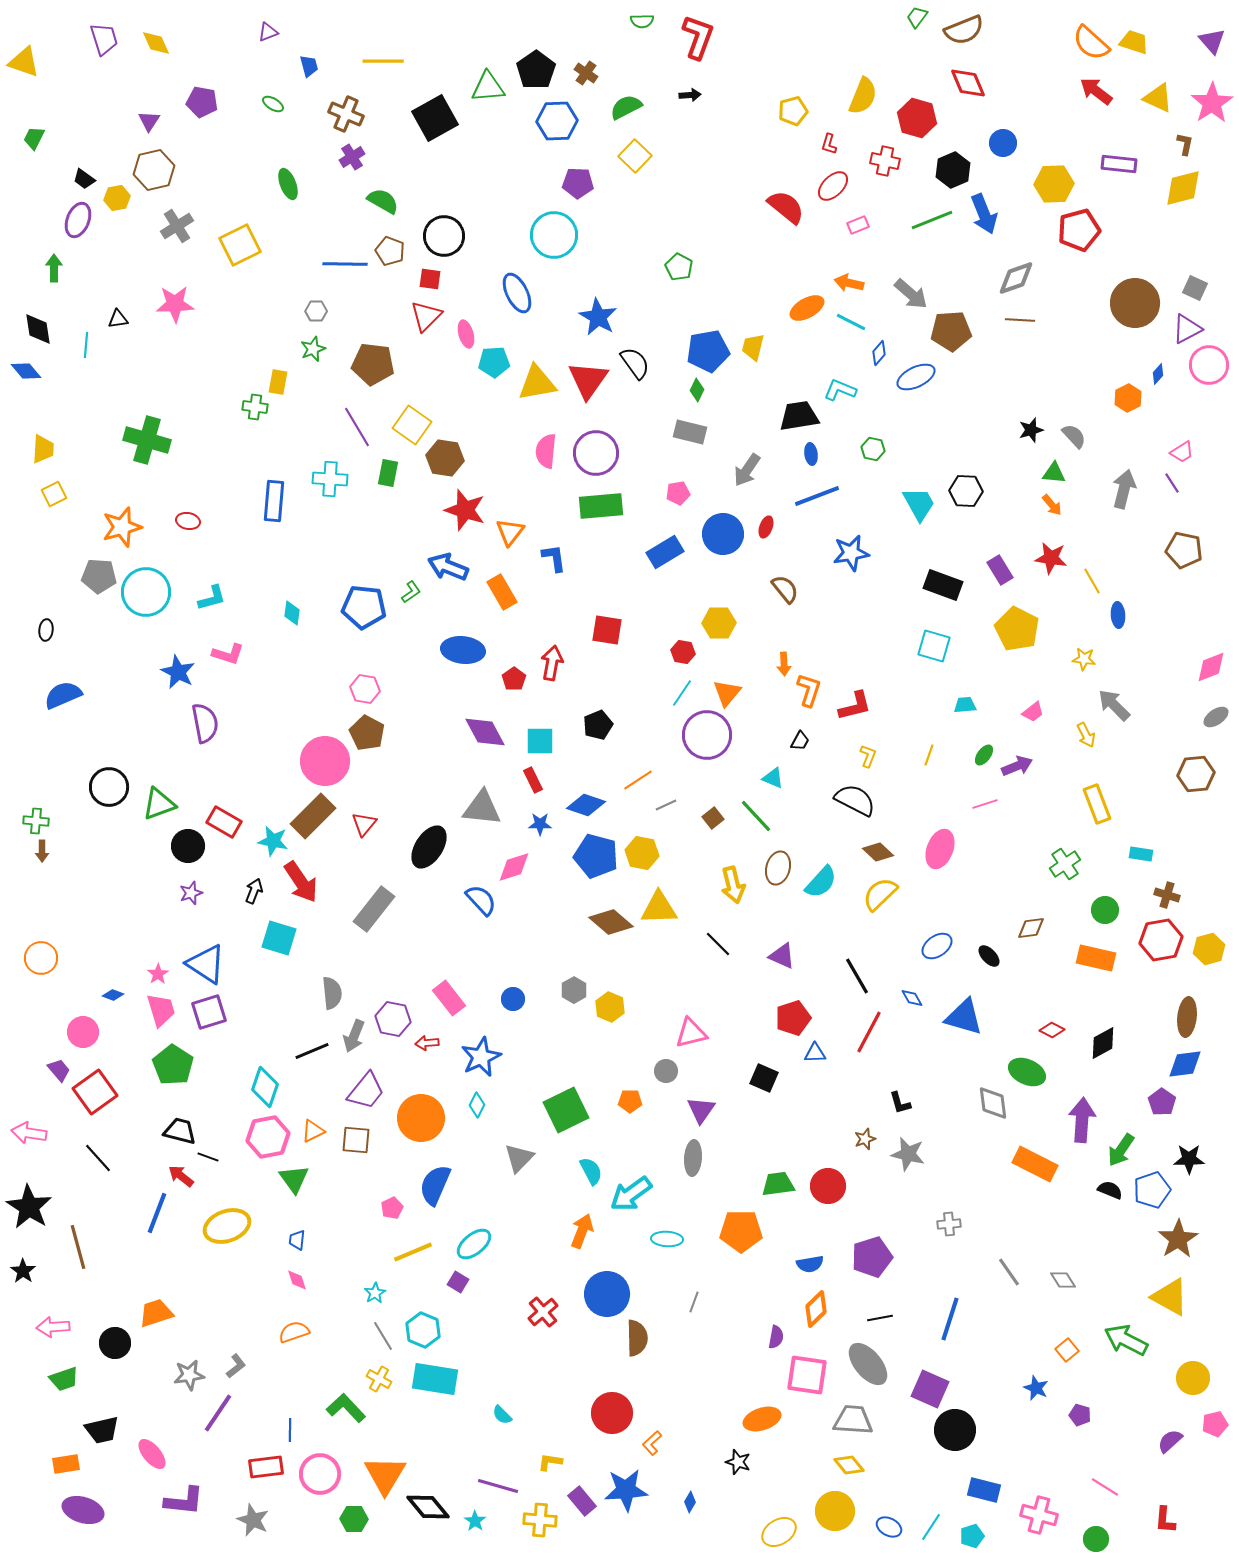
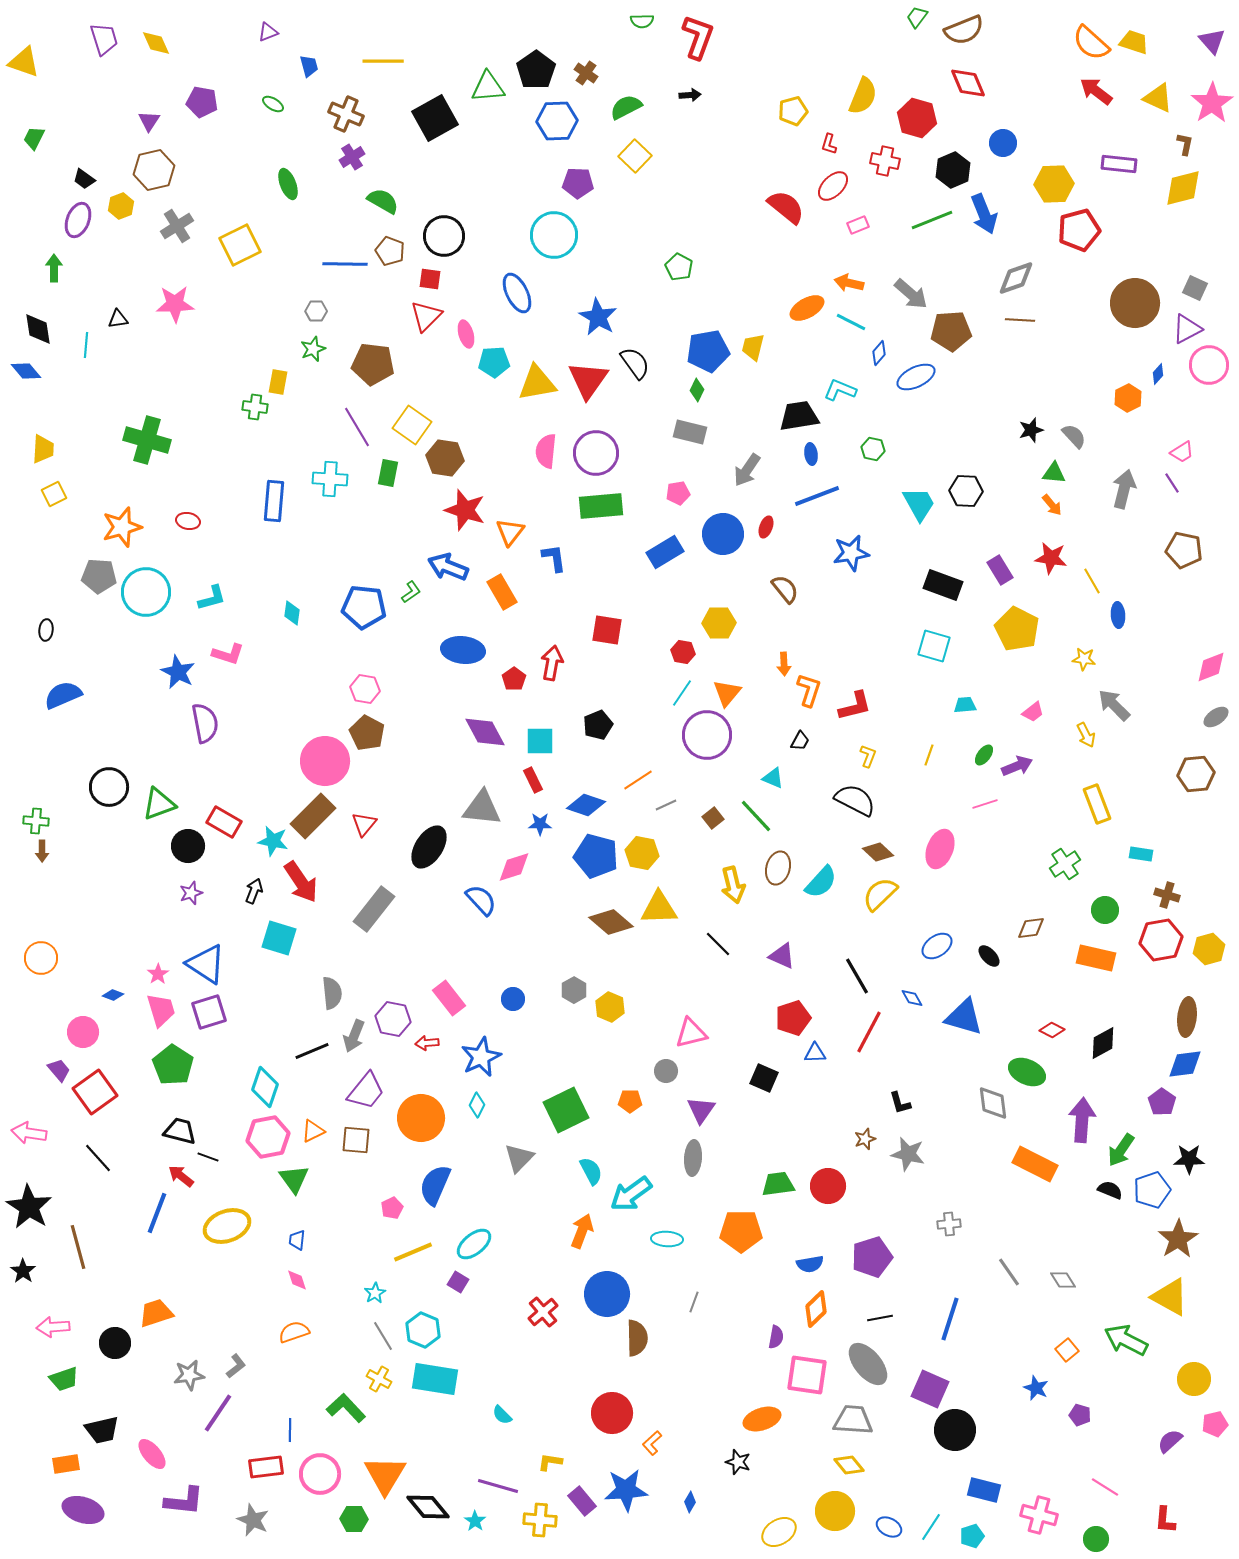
yellow hexagon at (117, 198): moved 4 px right, 8 px down; rotated 10 degrees counterclockwise
yellow circle at (1193, 1378): moved 1 px right, 1 px down
